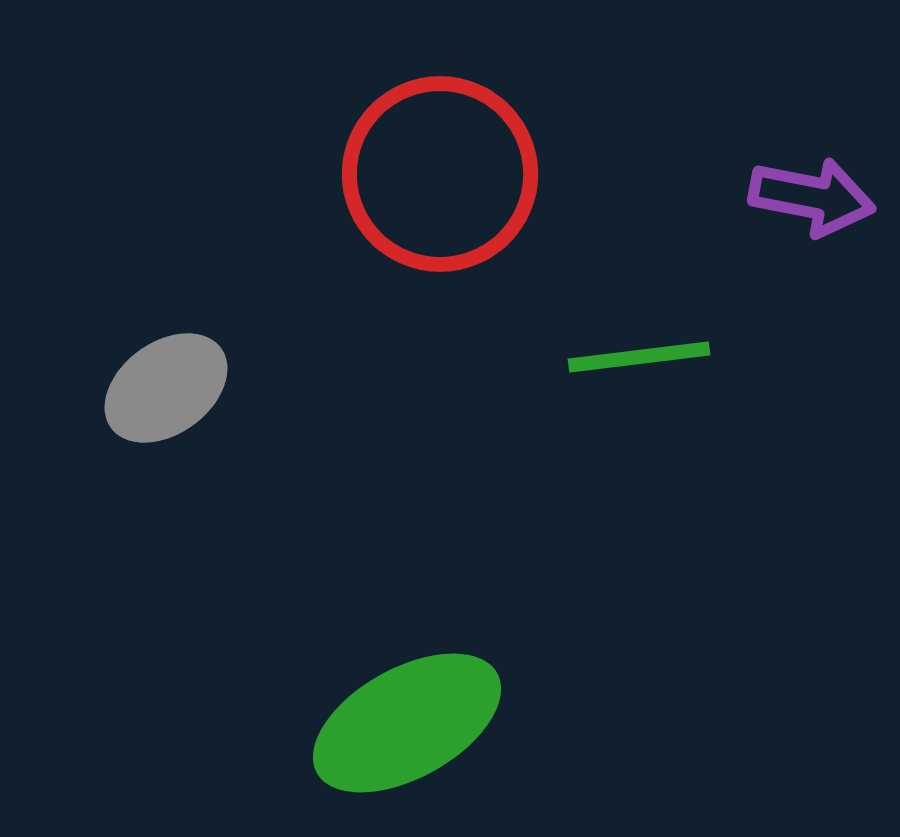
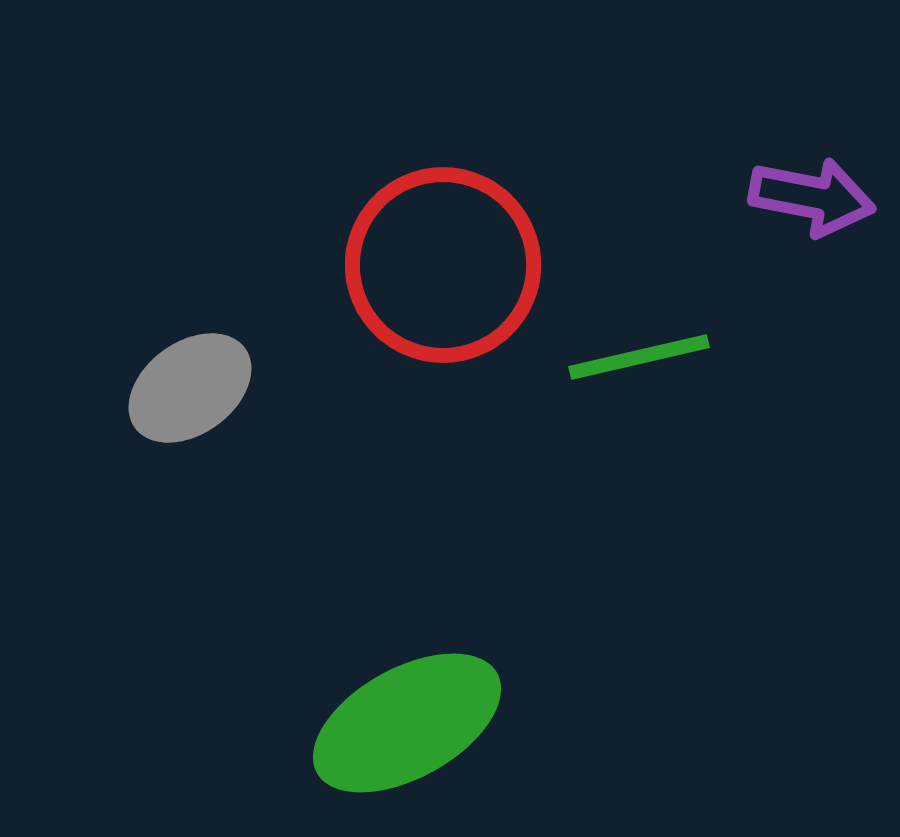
red circle: moved 3 px right, 91 px down
green line: rotated 6 degrees counterclockwise
gray ellipse: moved 24 px right
